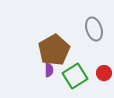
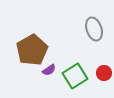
brown pentagon: moved 22 px left
purple semicircle: rotated 56 degrees clockwise
